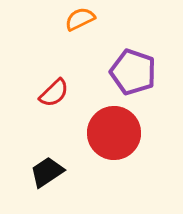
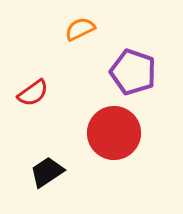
orange semicircle: moved 10 px down
red semicircle: moved 21 px left; rotated 8 degrees clockwise
